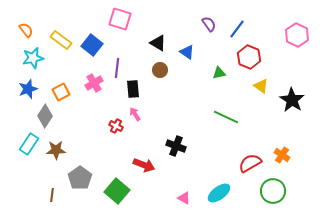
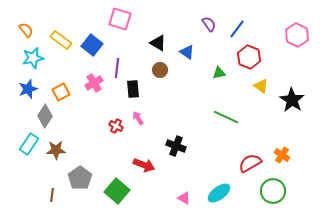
pink arrow: moved 3 px right, 4 px down
